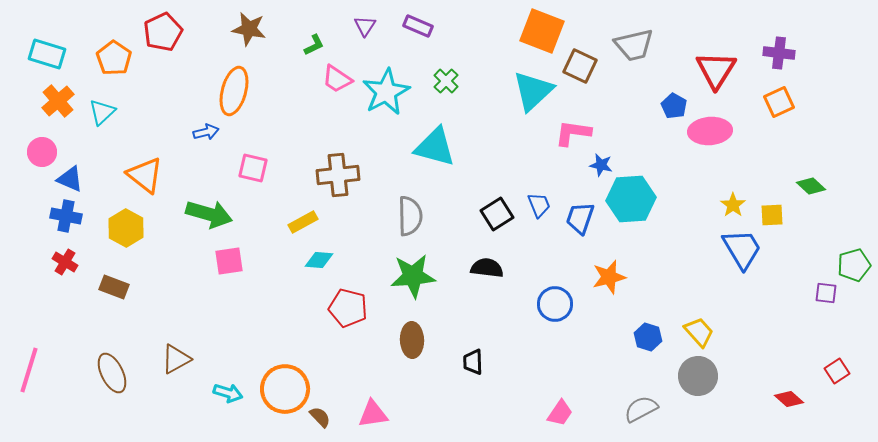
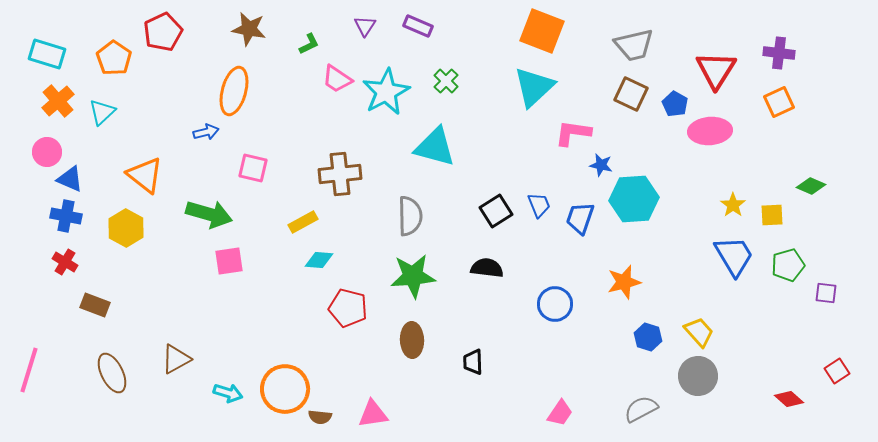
green L-shape at (314, 45): moved 5 px left, 1 px up
brown square at (580, 66): moved 51 px right, 28 px down
cyan triangle at (533, 91): moved 1 px right, 4 px up
blue pentagon at (674, 106): moved 1 px right, 2 px up
pink circle at (42, 152): moved 5 px right
brown cross at (338, 175): moved 2 px right, 1 px up
green diamond at (811, 186): rotated 20 degrees counterclockwise
cyan hexagon at (631, 199): moved 3 px right
black square at (497, 214): moved 1 px left, 3 px up
blue trapezoid at (742, 249): moved 8 px left, 7 px down
green pentagon at (854, 265): moved 66 px left
orange star at (609, 277): moved 15 px right, 5 px down
brown rectangle at (114, 287): moved 19 px left, 18 px down
brown semicircle at (320, 417): rotated 140 degrees clockwise
